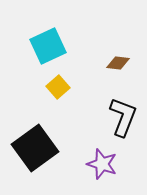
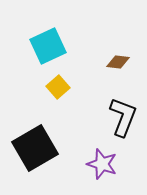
brown diamond: moved 1 px up
black square: rotated 6 degrees clockwise
